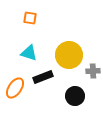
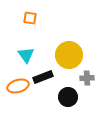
cyan triangle: moved 3 px left, 2 px down; rotated 36 degrees clockwise
gray cross: moved 6 px left, 7 px down
orange ellipse: moved 3 px right, 2 px up; rotated 40 degrees clockwise
black circle: moved 7 px left, 1 px down
